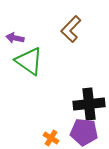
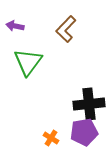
brown L-shape: moved 5 px left
purple arrow: moved 12 px up
green triangle: moved 1 px left, 1 px down; rotated 32 degrees clockwise
purple pentagon: rotated 16 degrees counterclockwise
